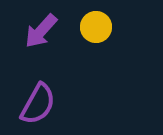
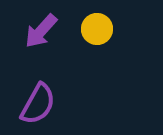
yellow circle: moved 1 px right, 2 px down
